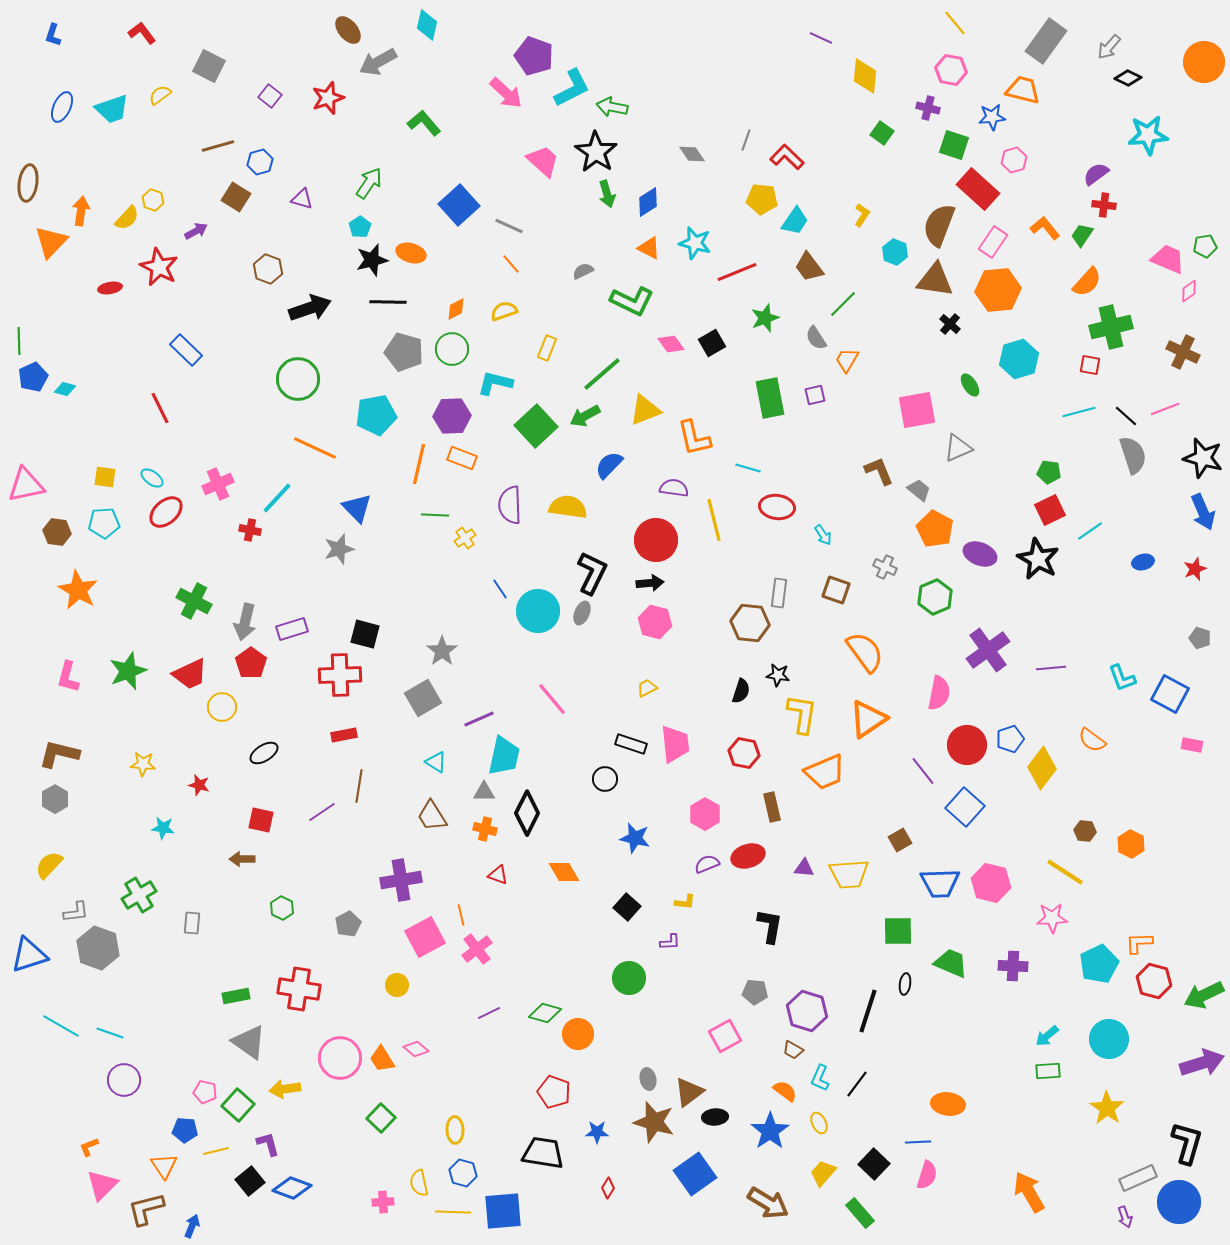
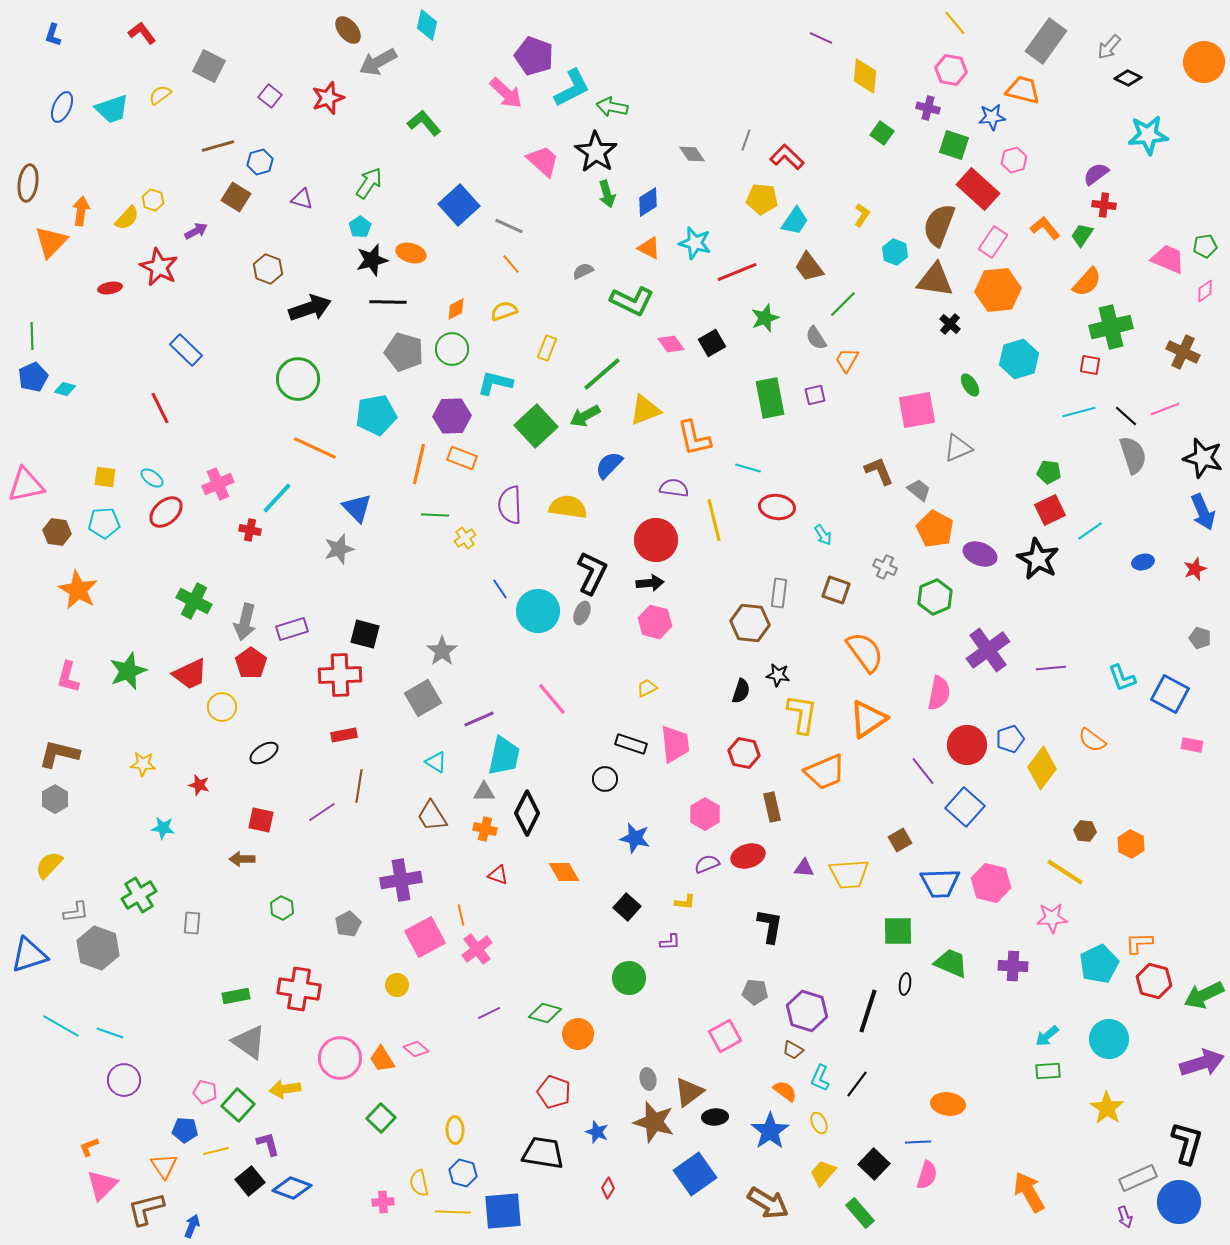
pink diamond at (1189, 291): moved 16 px right
green line at (19, 341): moved 13 px right, 5 px up
blue star at (597, 1132): rotated 20 degrees clockwise
